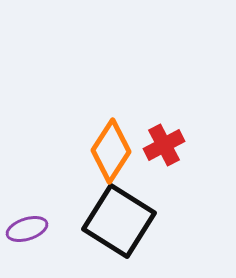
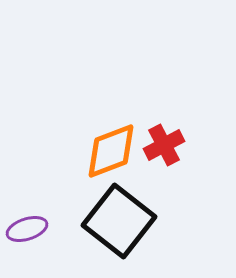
orange diamond: rotated 36 degrees clockwise
black square: rotated 6 degrees clockwise
